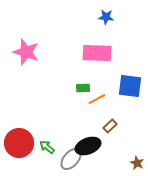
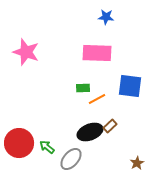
black ellipse: moved 2 px right, 14 px up
brown star: rotated 16 degrees clockwise
